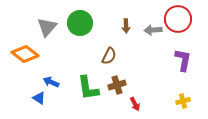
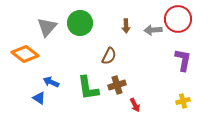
red arrow: moved 1 px down
